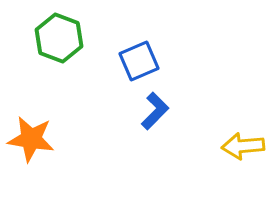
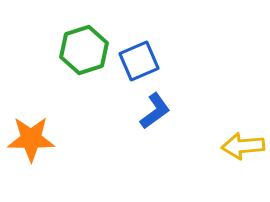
green hexagon: moved 25 px right, 12 px down; rotated 21 degrees clockwise
blue L-shape: rotated 9 degrees clockwise
orange star: rotated 9 degrees counterclockwise
